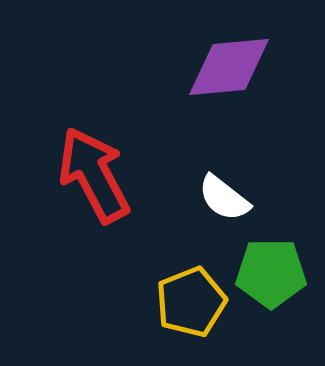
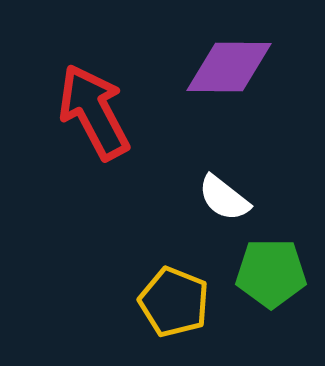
purple diamond: rotated 6 degrees clockwise
red arrow: moved 63 px up
yellow pentagon: moved 17 px left; rotated 28 degrees counterclockwise
